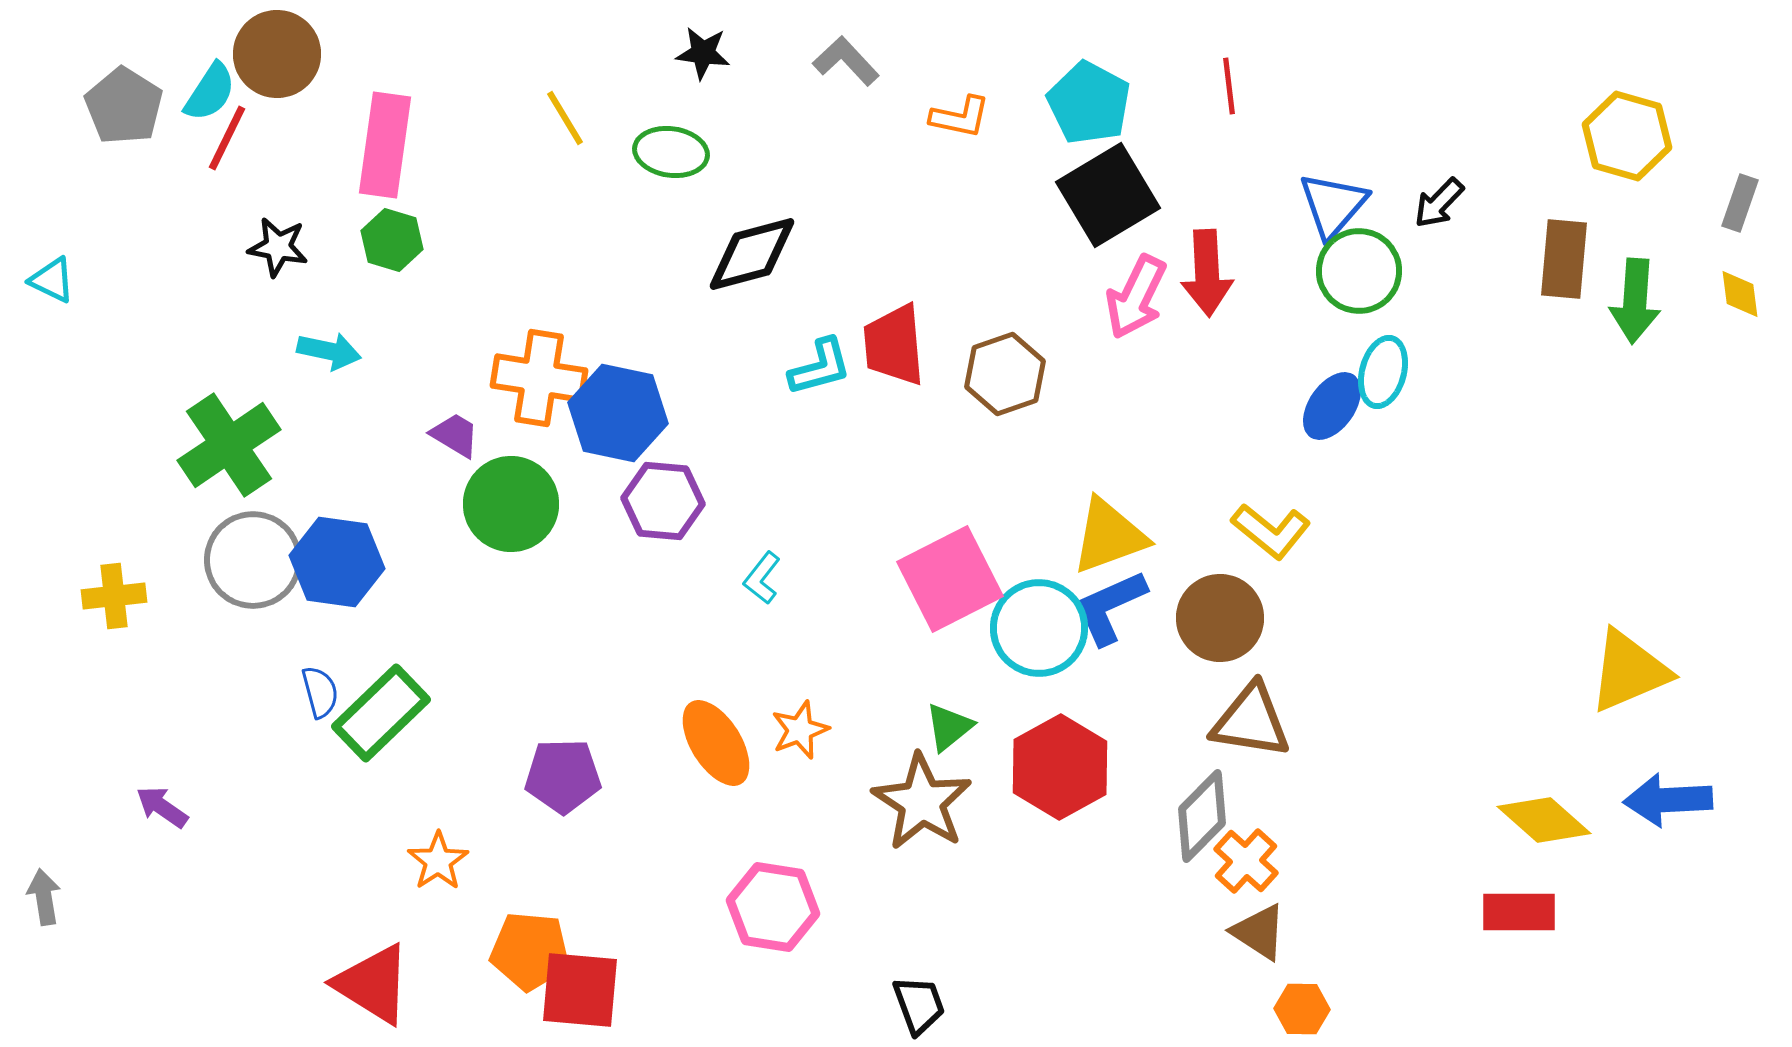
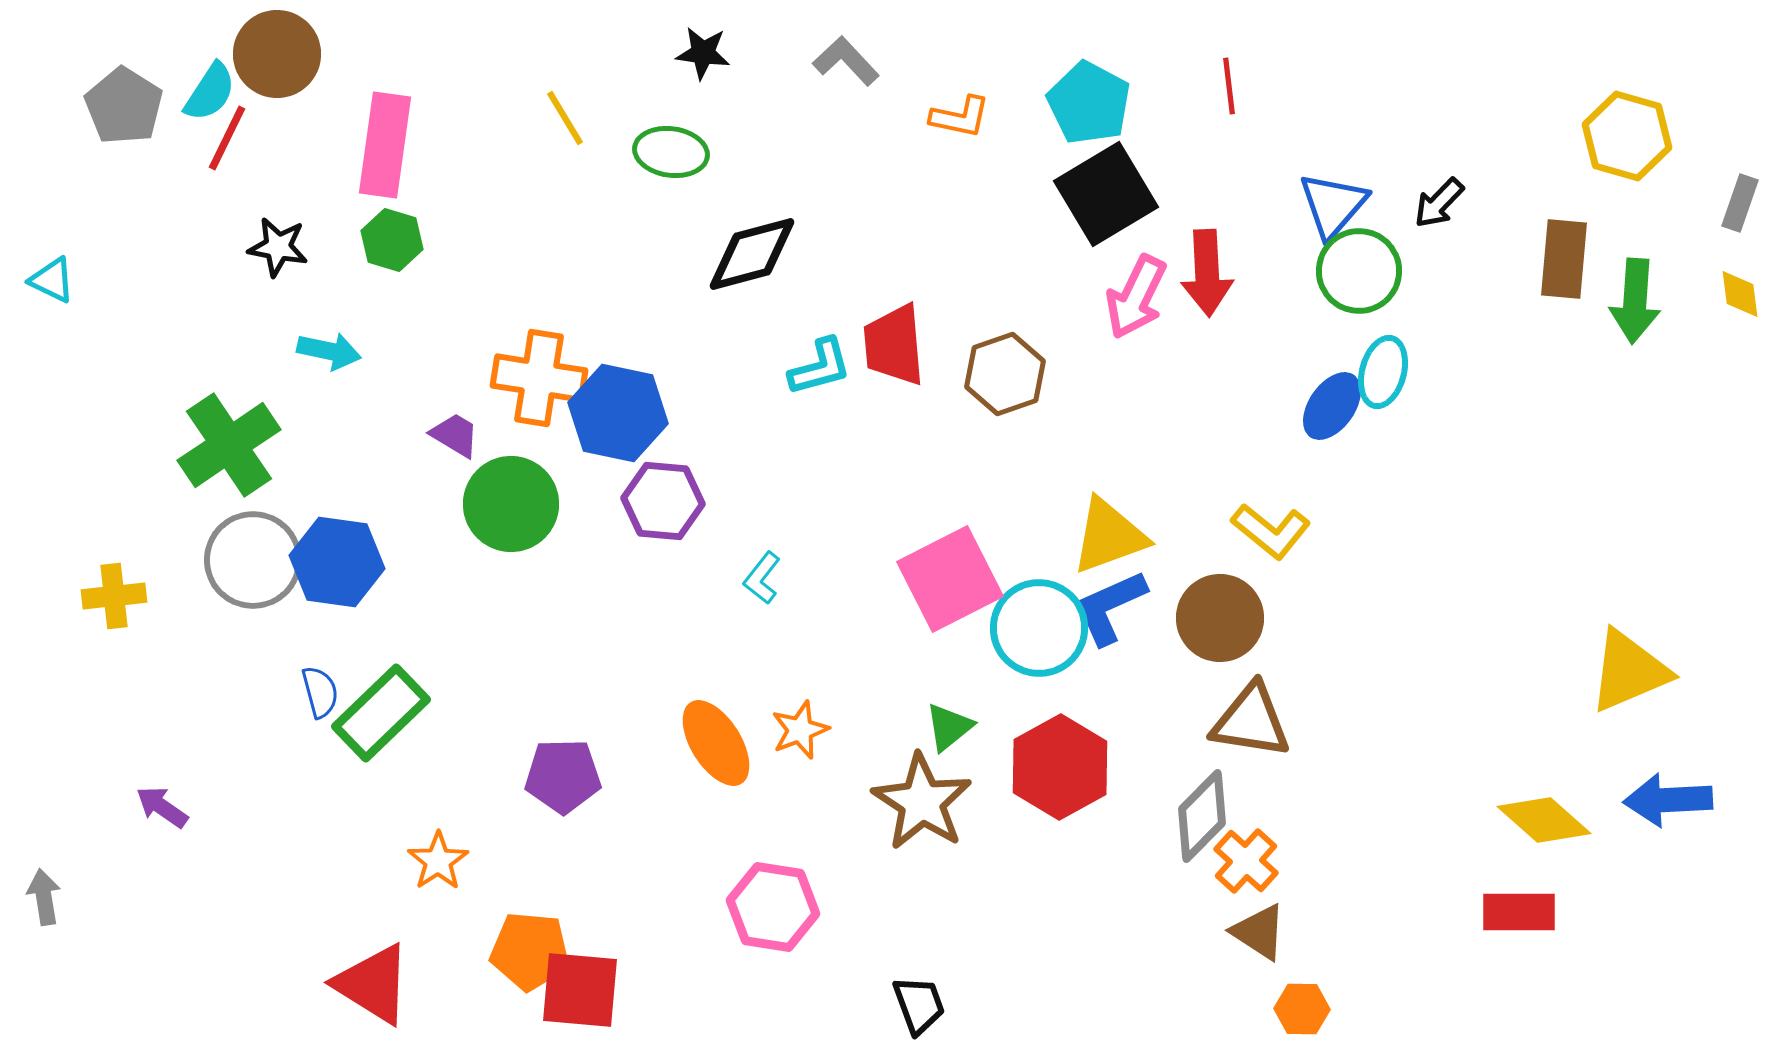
black square at (1108, 195): moved 2 px left, 1 px up
